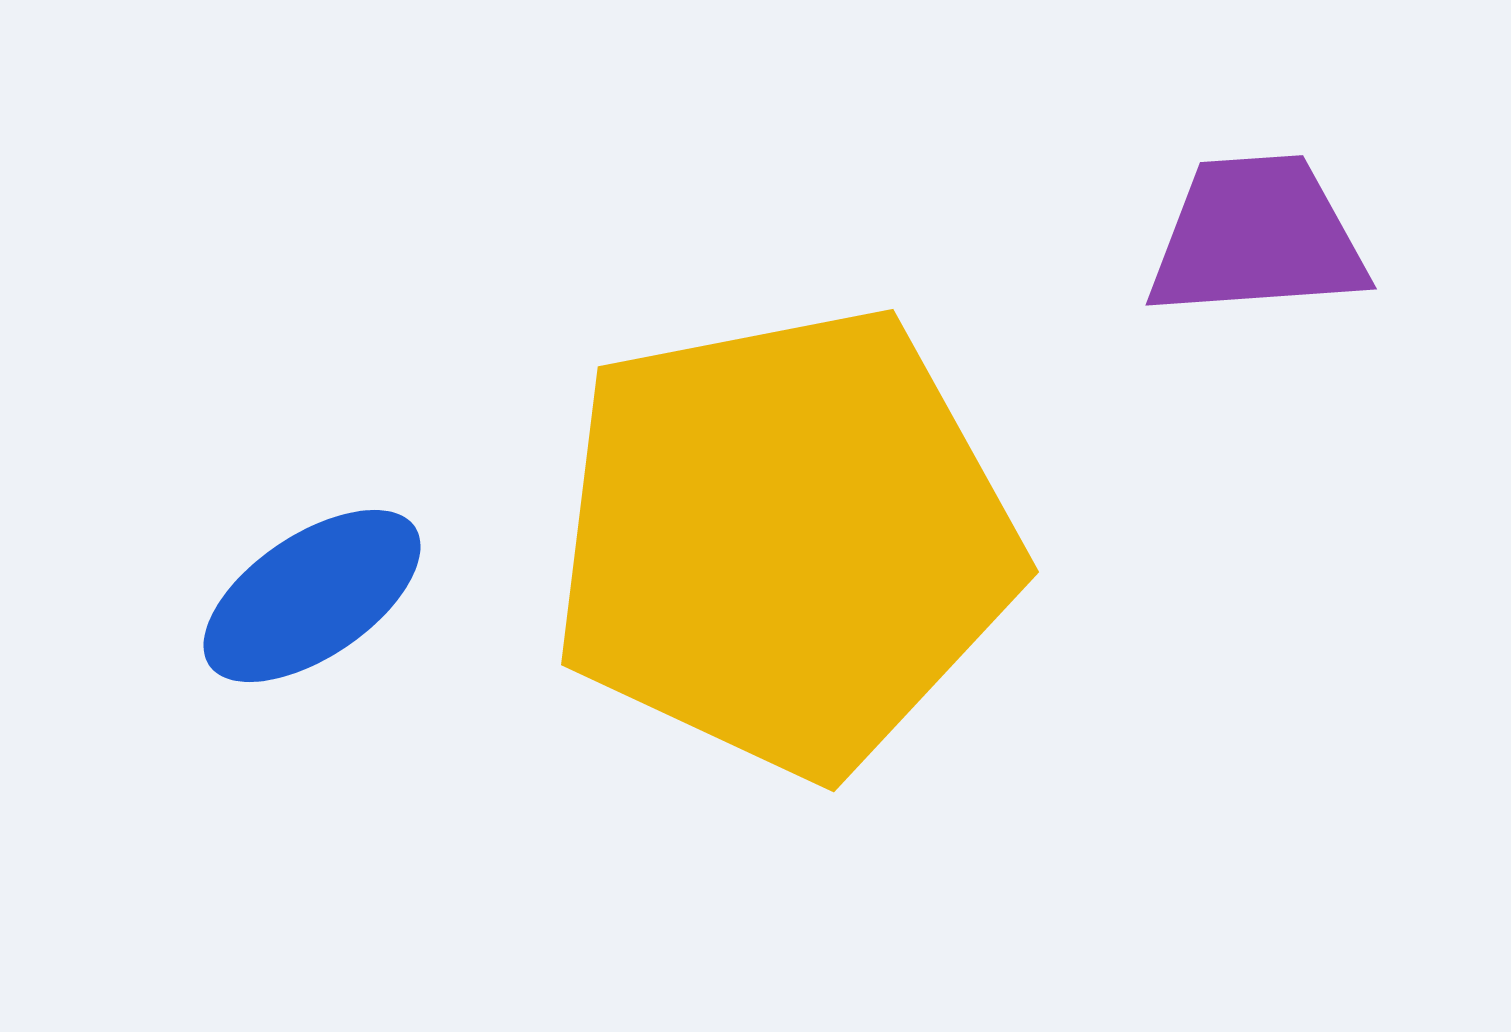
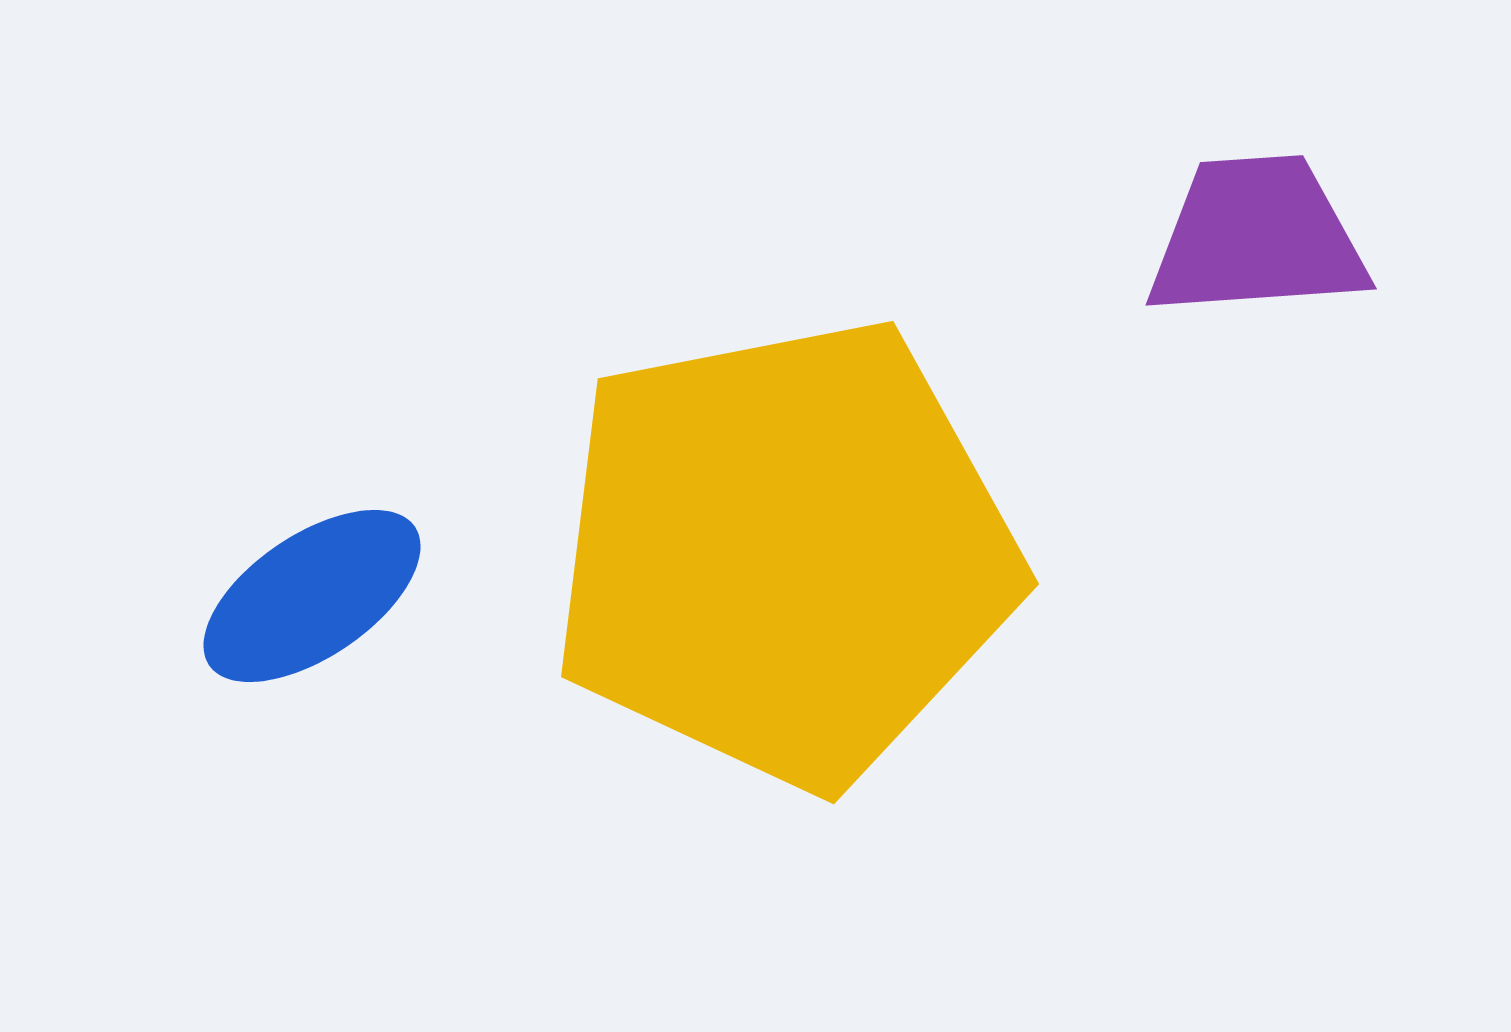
yellow pentagon: moved 12 px down
